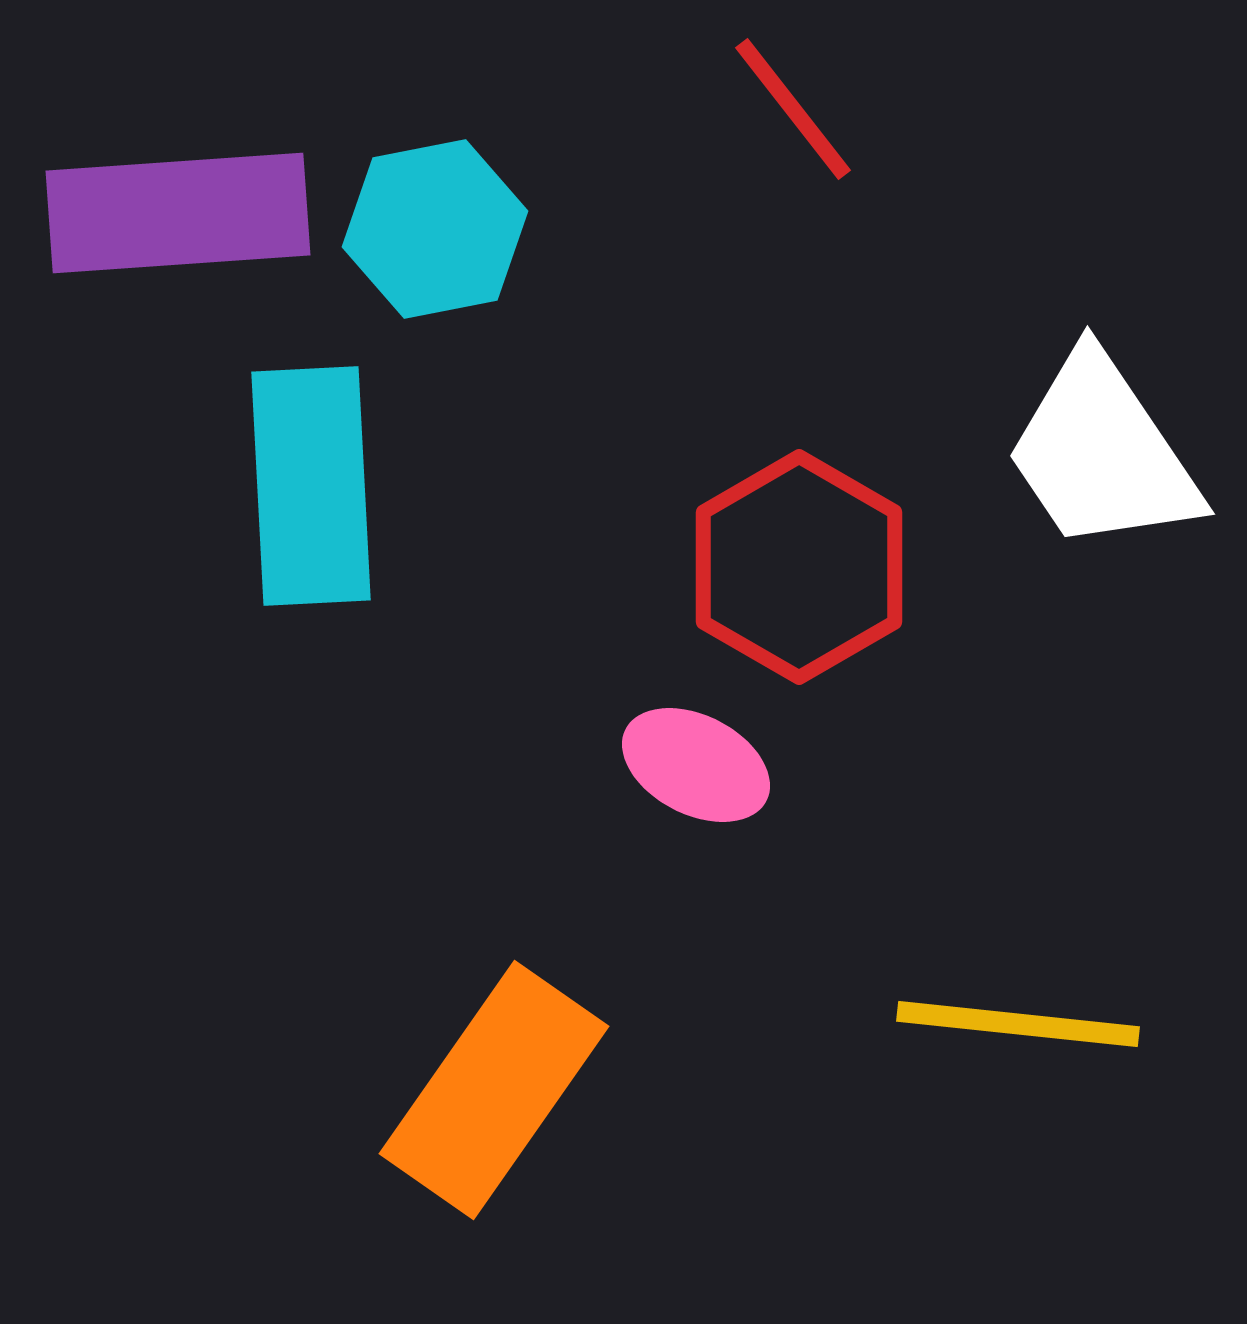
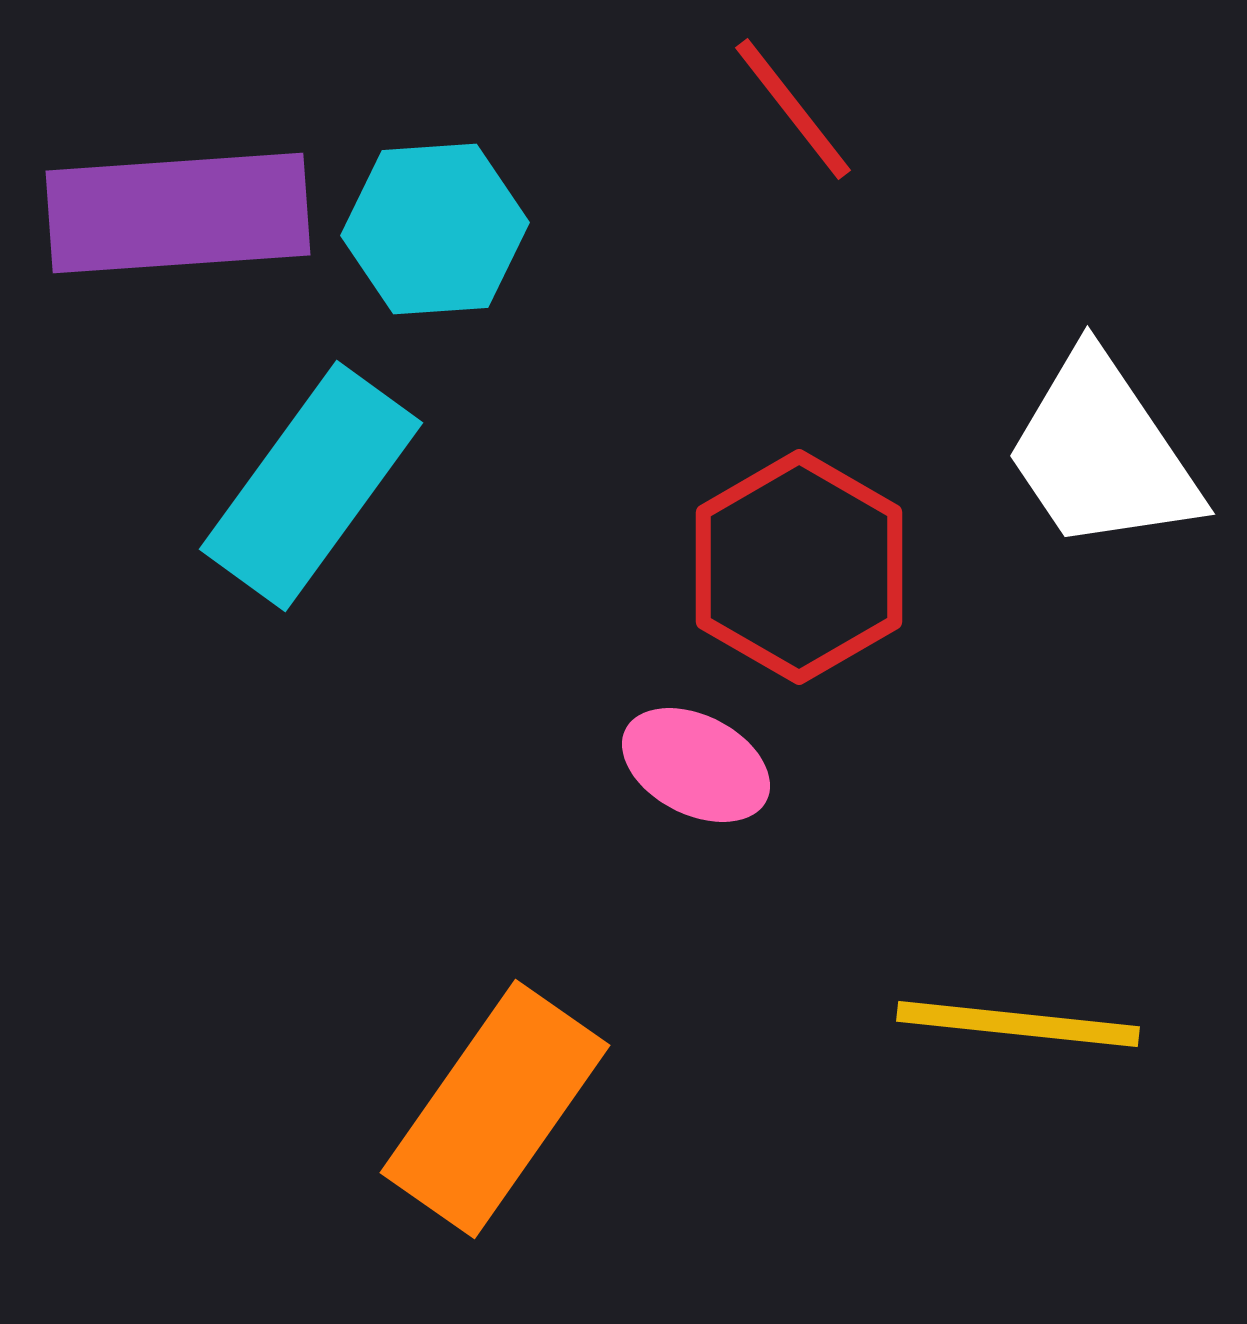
cyan hexagon: rotated 7 degrees clockwise
cyan rectangle: rotated 39 degrees clockwise
orange rectangle: moved 1 px right, 19 px down
